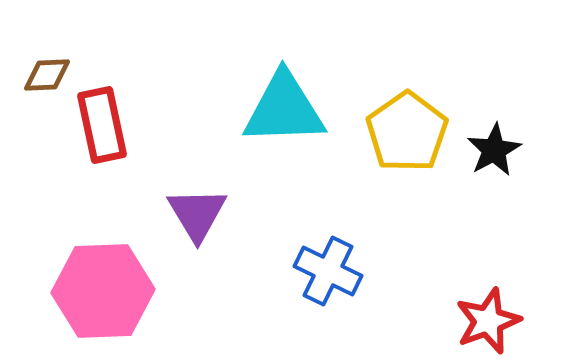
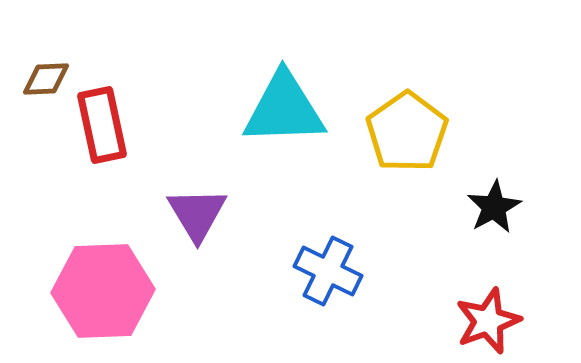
brown diamond: moved 1 px left, 4 px down
black star: moved 57 px down
